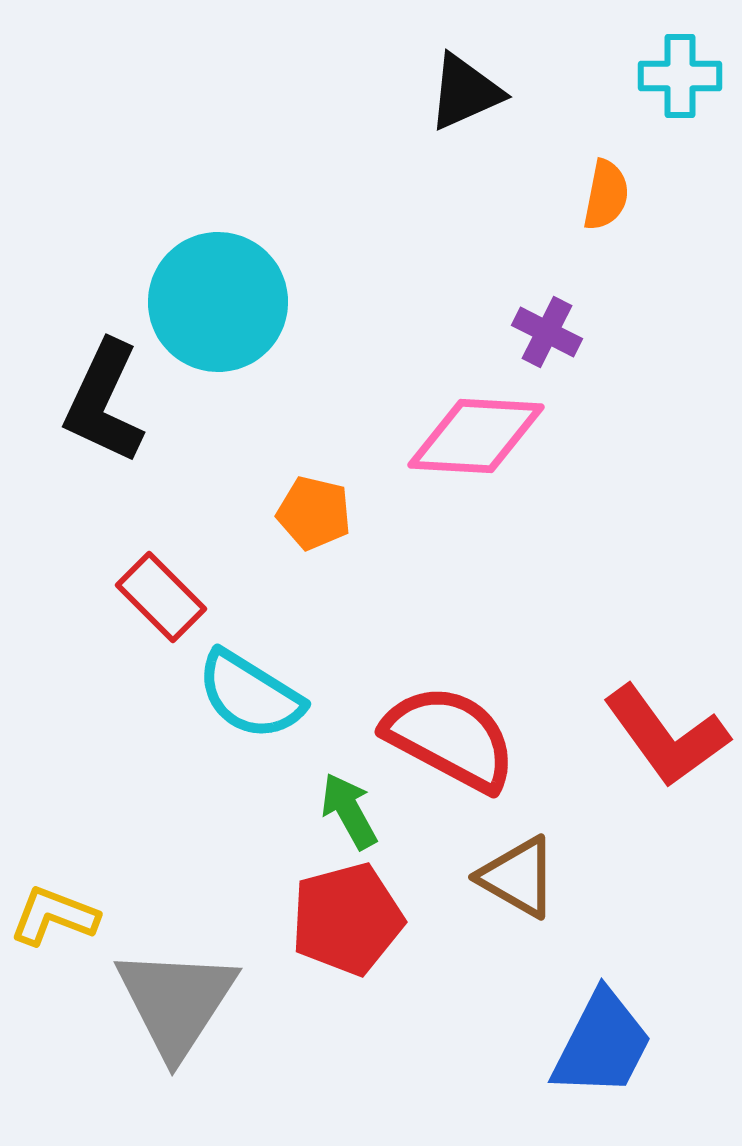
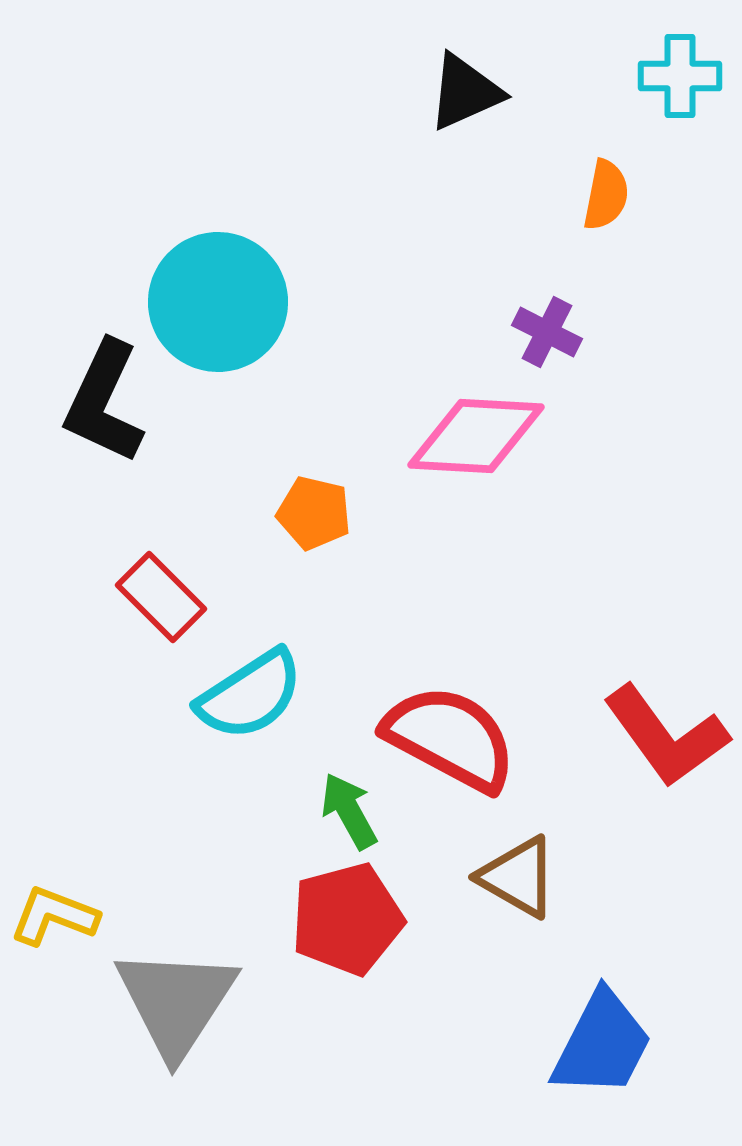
cyan semicircle: rotated 65 degrees counterclockwise
